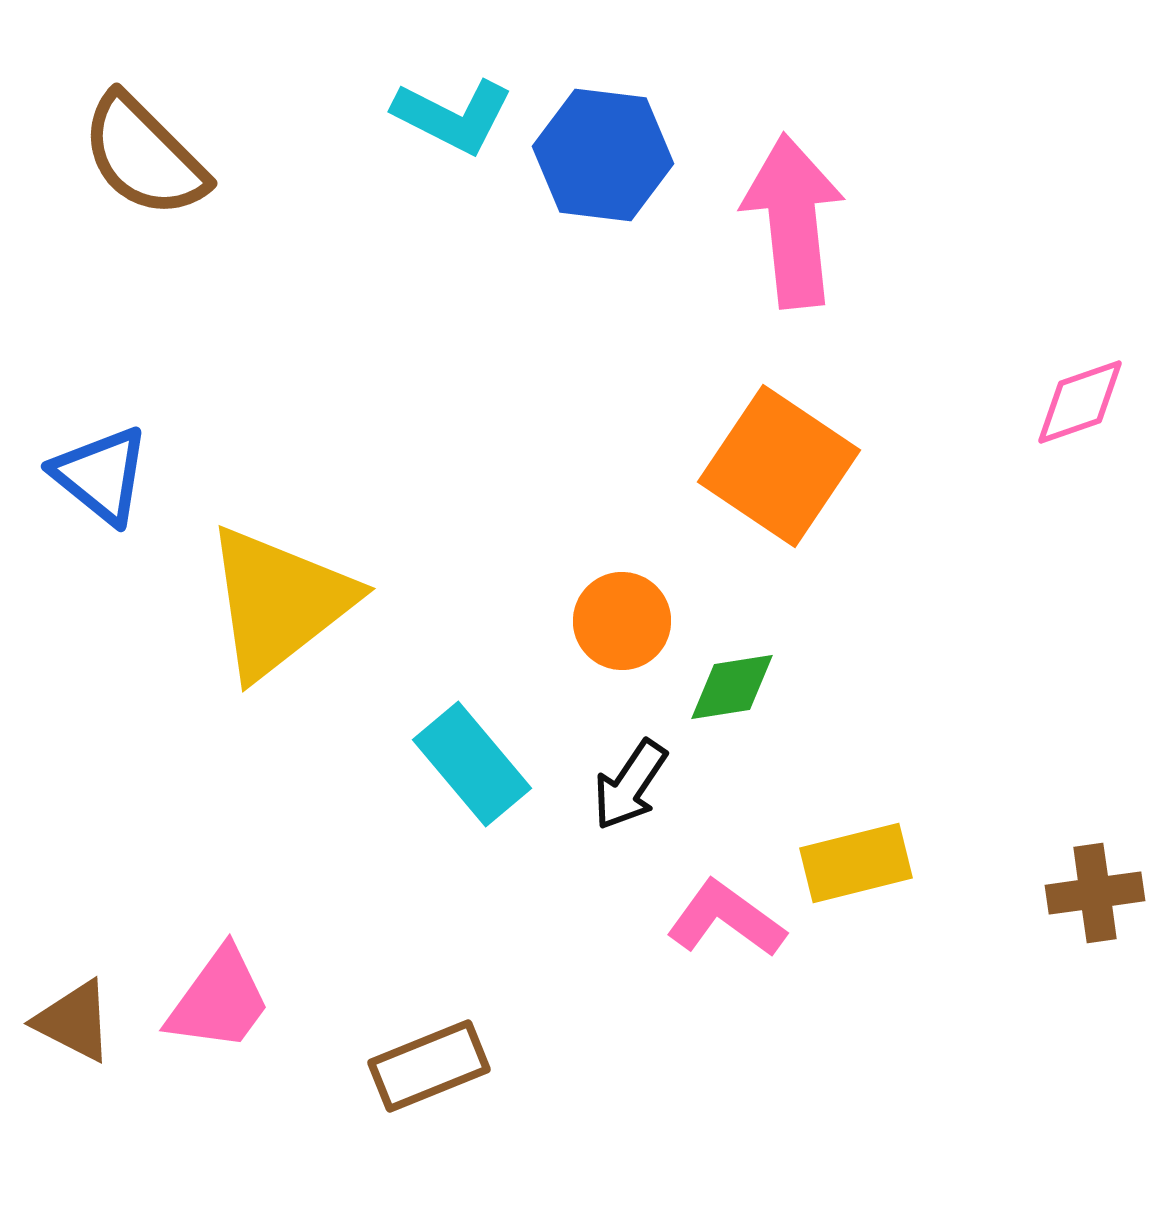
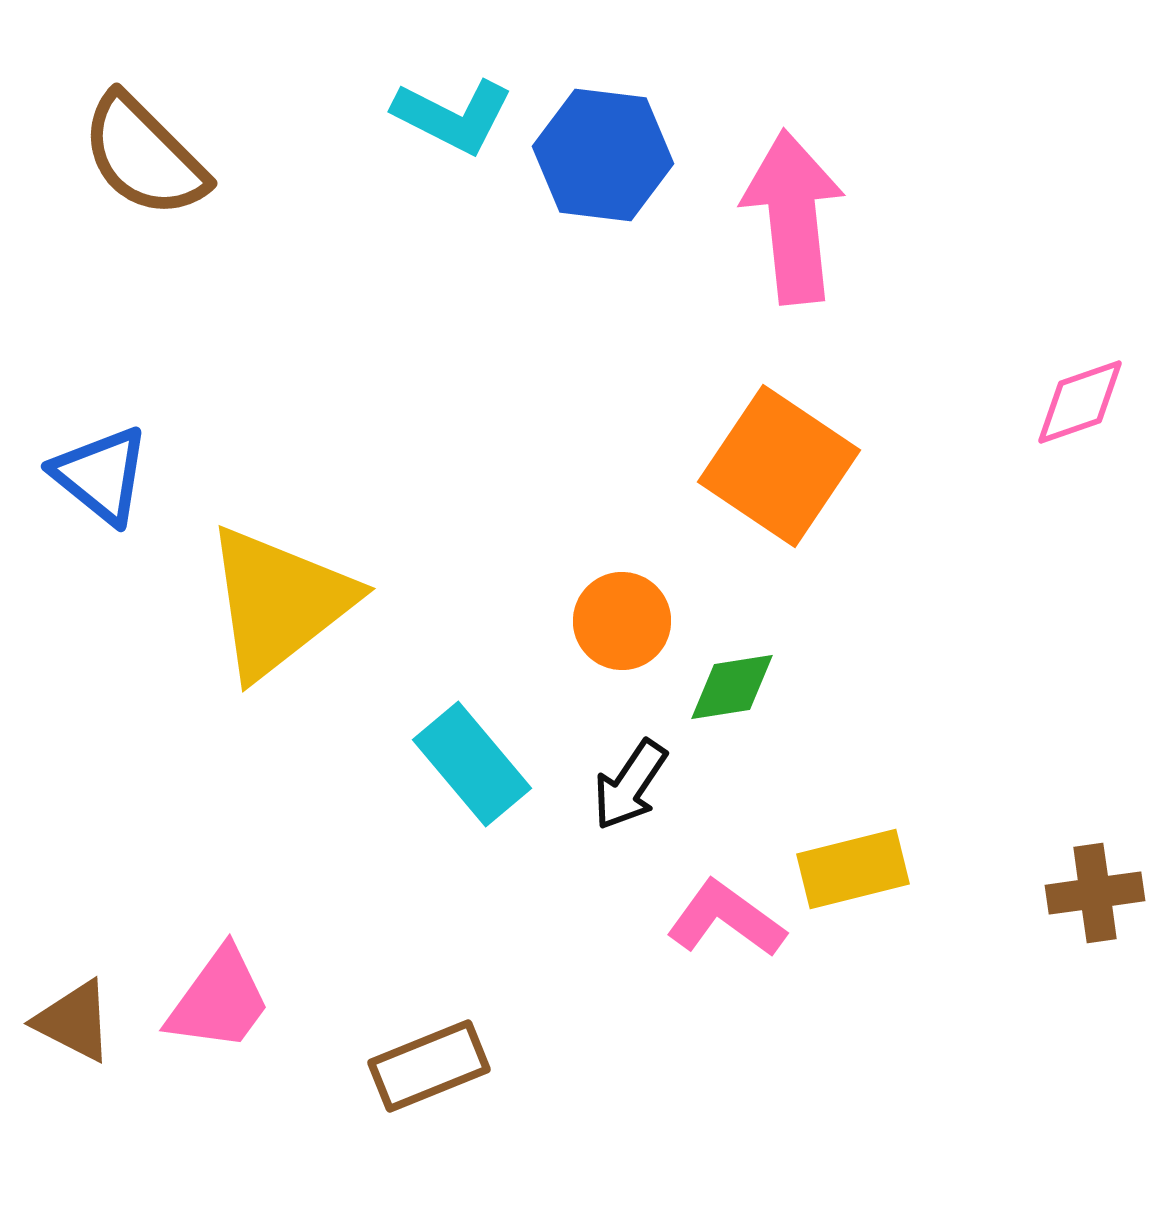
pink arrow: moved 4 px up
yellow rectangle: moved 3 px left, 6 px down
